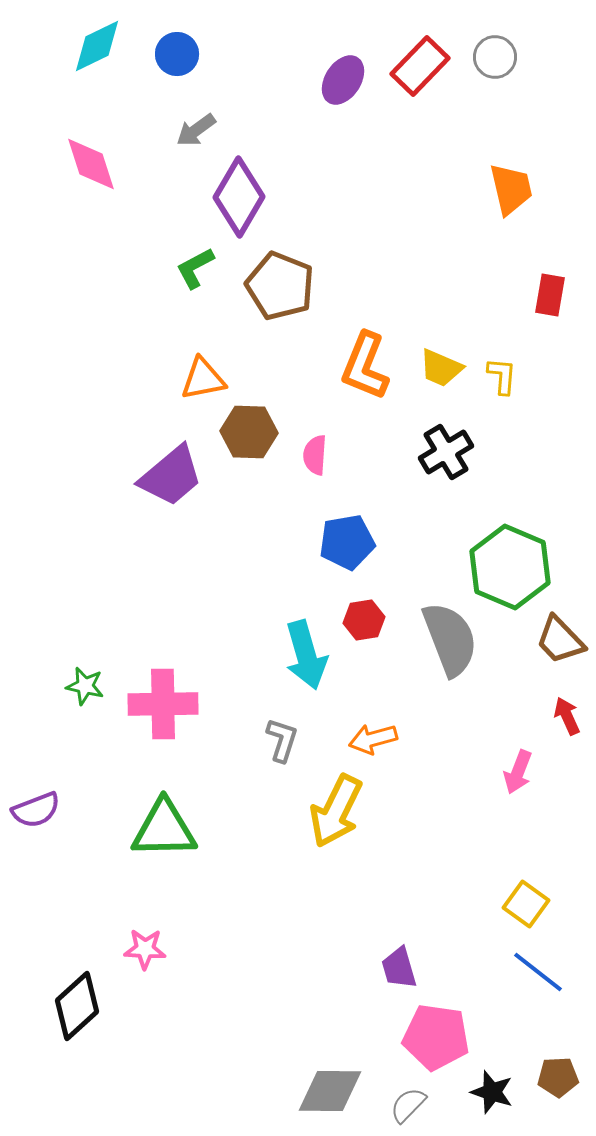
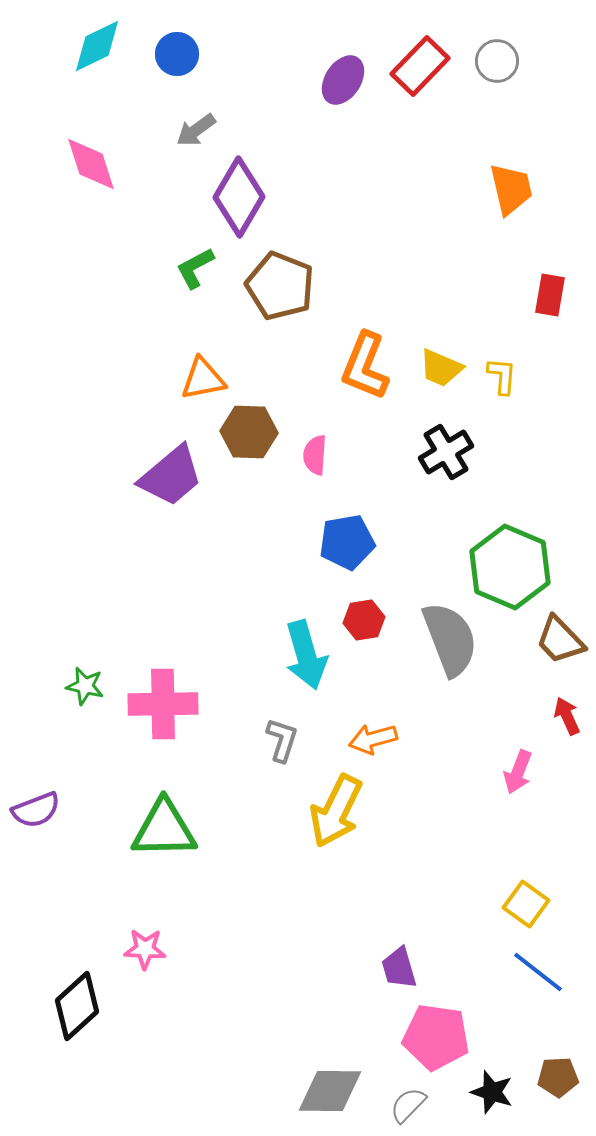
gray circle at (495, 57): moved 2 px right, 4 px down
